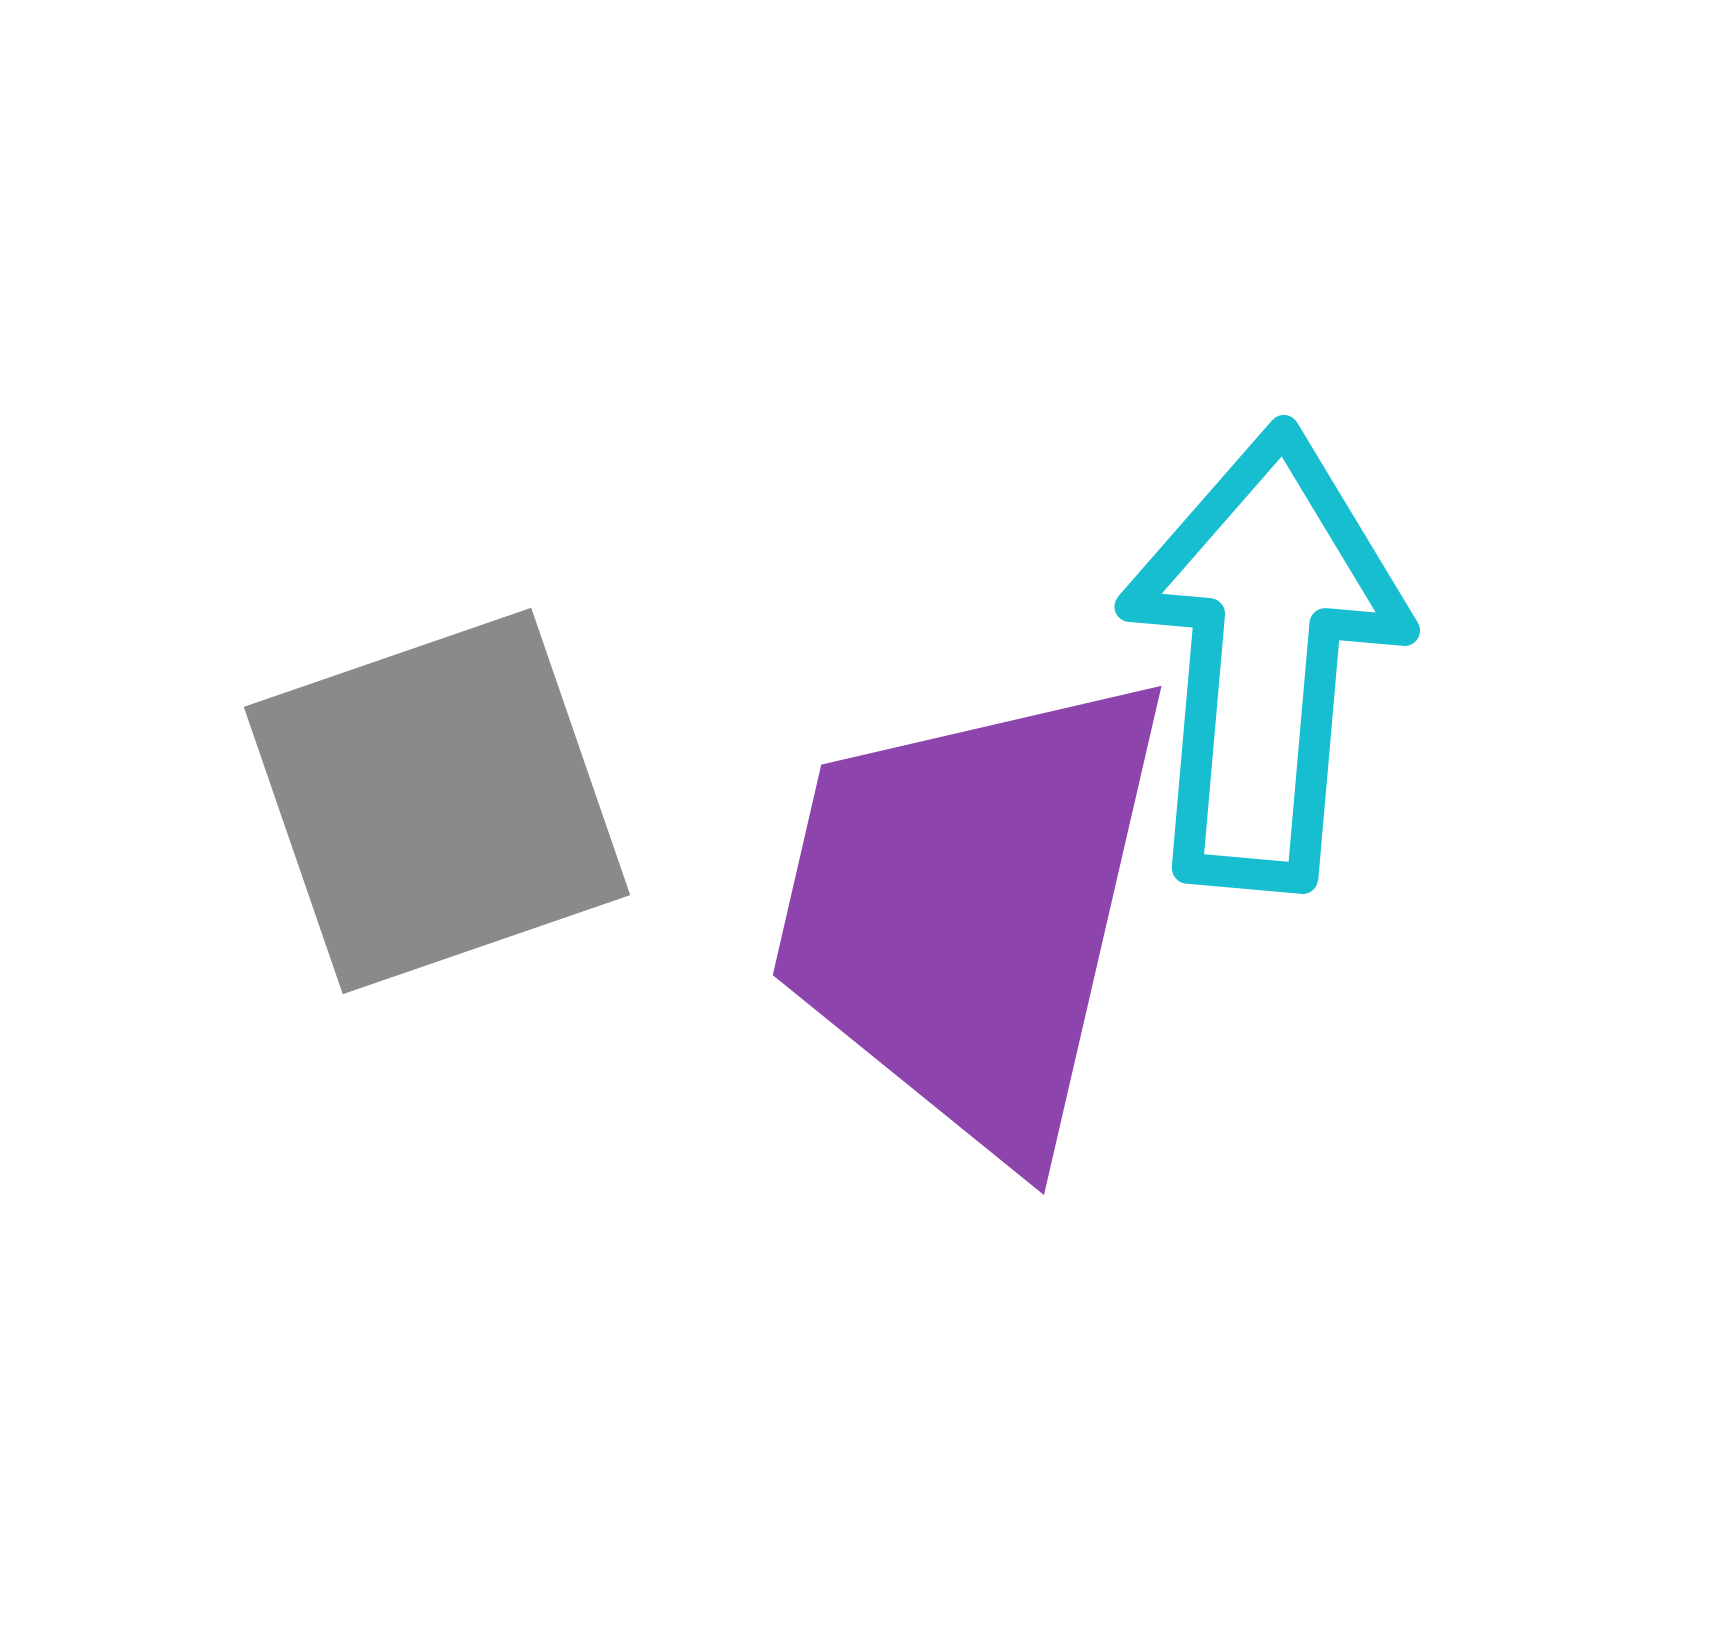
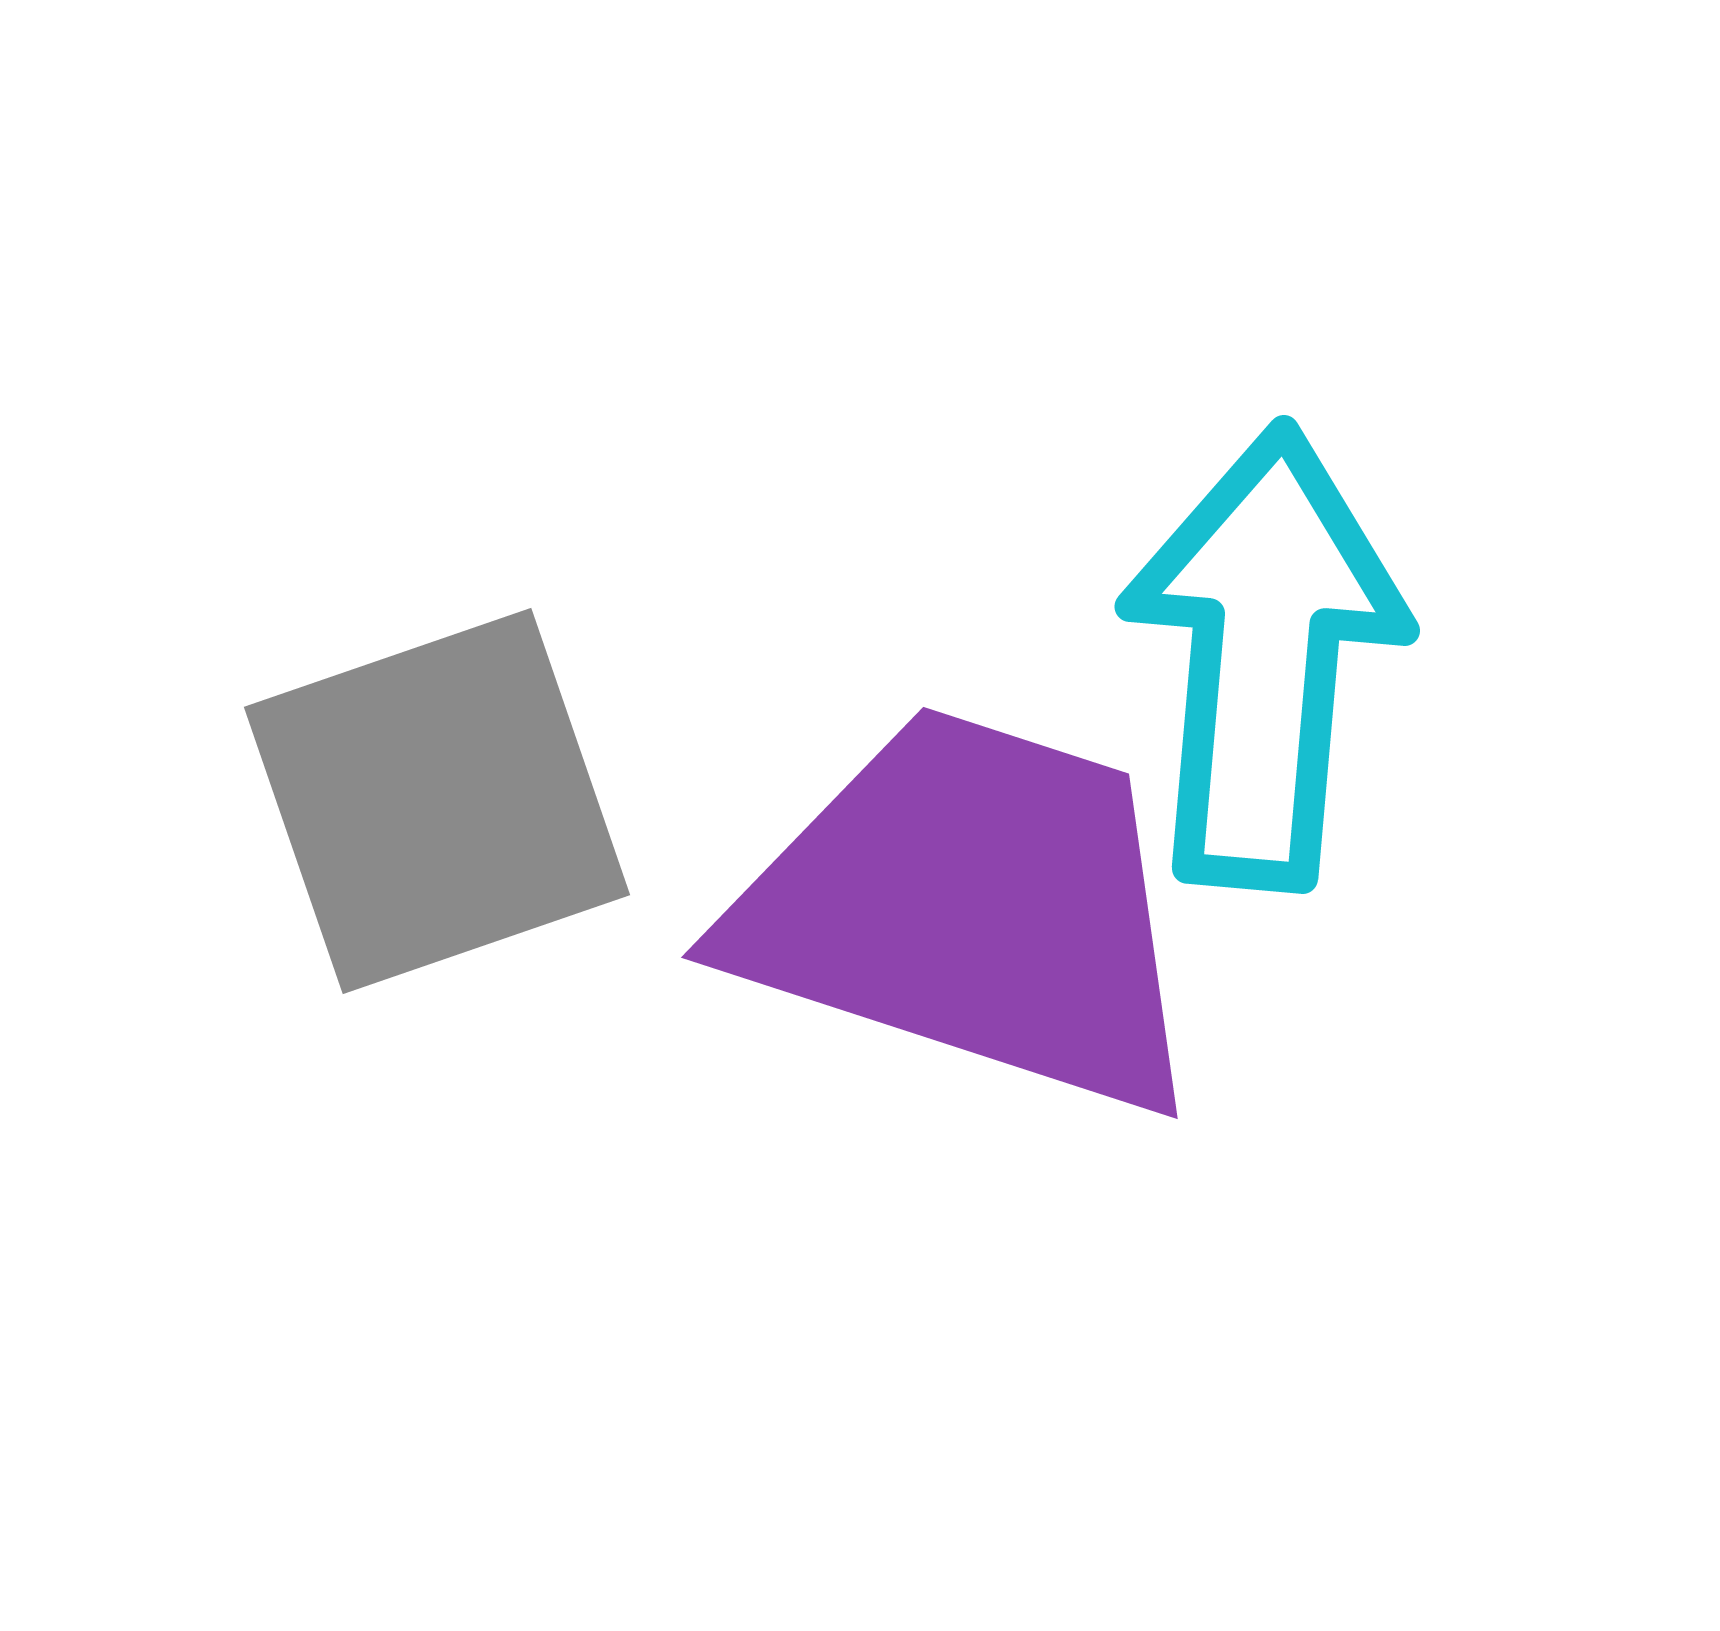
purple trapezoid: rotated 95 degrees clockwise
